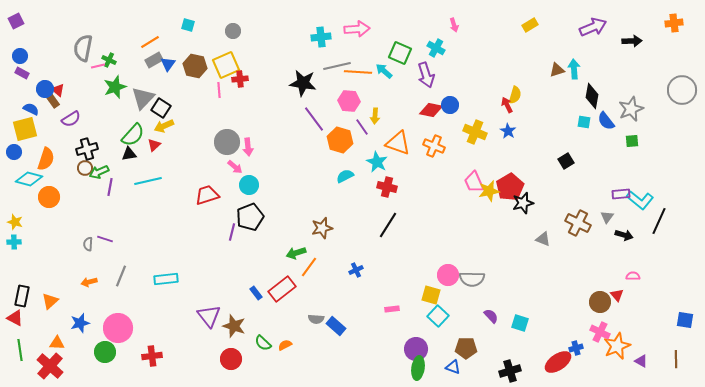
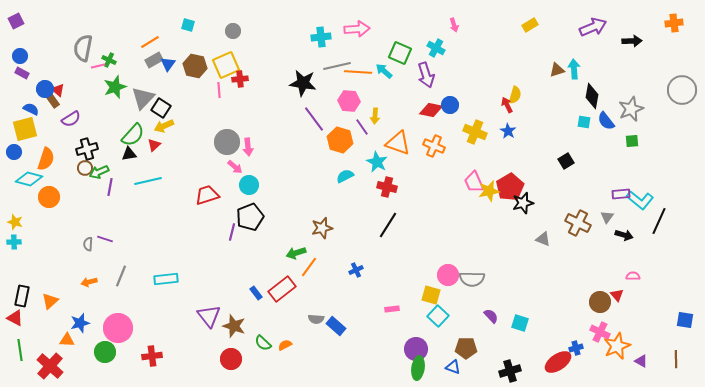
orange triangle at (57, 343): moved 10 px right, 3 px up
